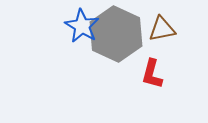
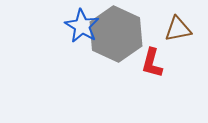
brown triangle: moved 16 px right
red L-shape: moved 11 px up
